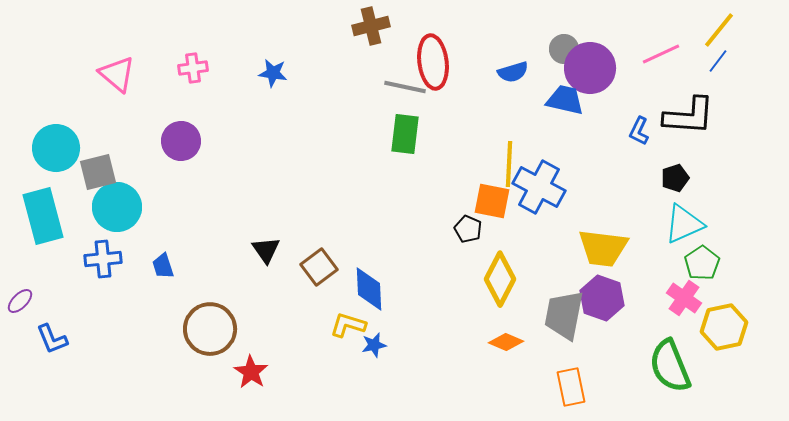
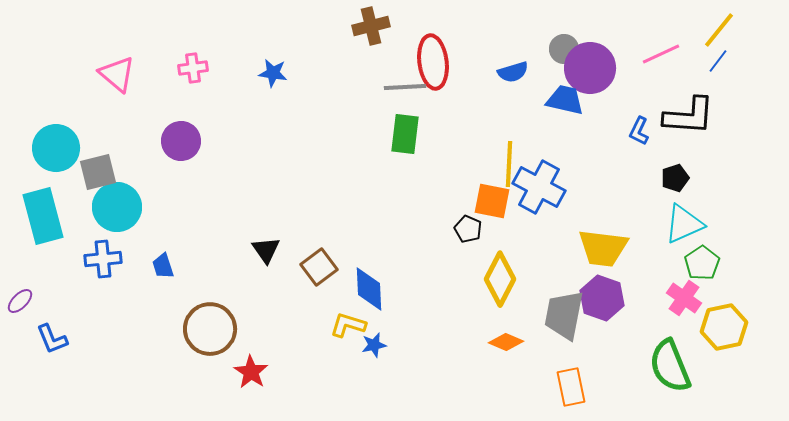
gray line at (405, 87): rotated 15 degrees counterclockwise
